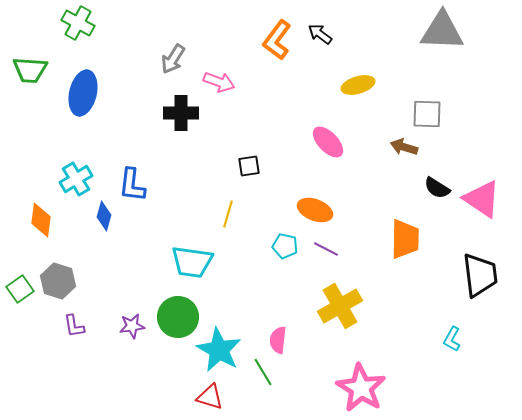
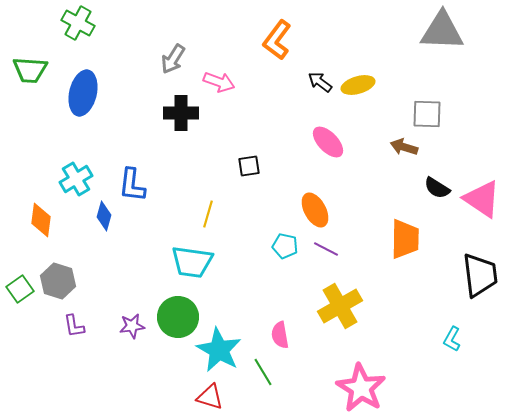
black arrow: moved 48 px down
orange ellipse: rotated 40 degrees clockwise
yellow line: moved 20 px left
pink semicircle: moved 2 px right, 5 px up; rotated 16 degrees counterclockwise
